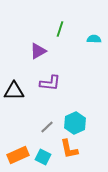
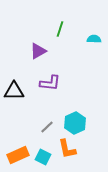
orange L-shape: moved 2 px left
